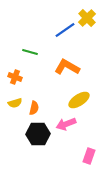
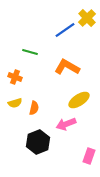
black hexagon: moved 8 px down; rotated 20 degrees counterclockwise
